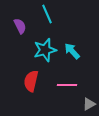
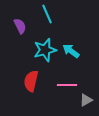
cyan arrow: moved 1 px left; rotated 12 degrees counterclockwise
gray triangle: moved 3 px left, 4 px up
